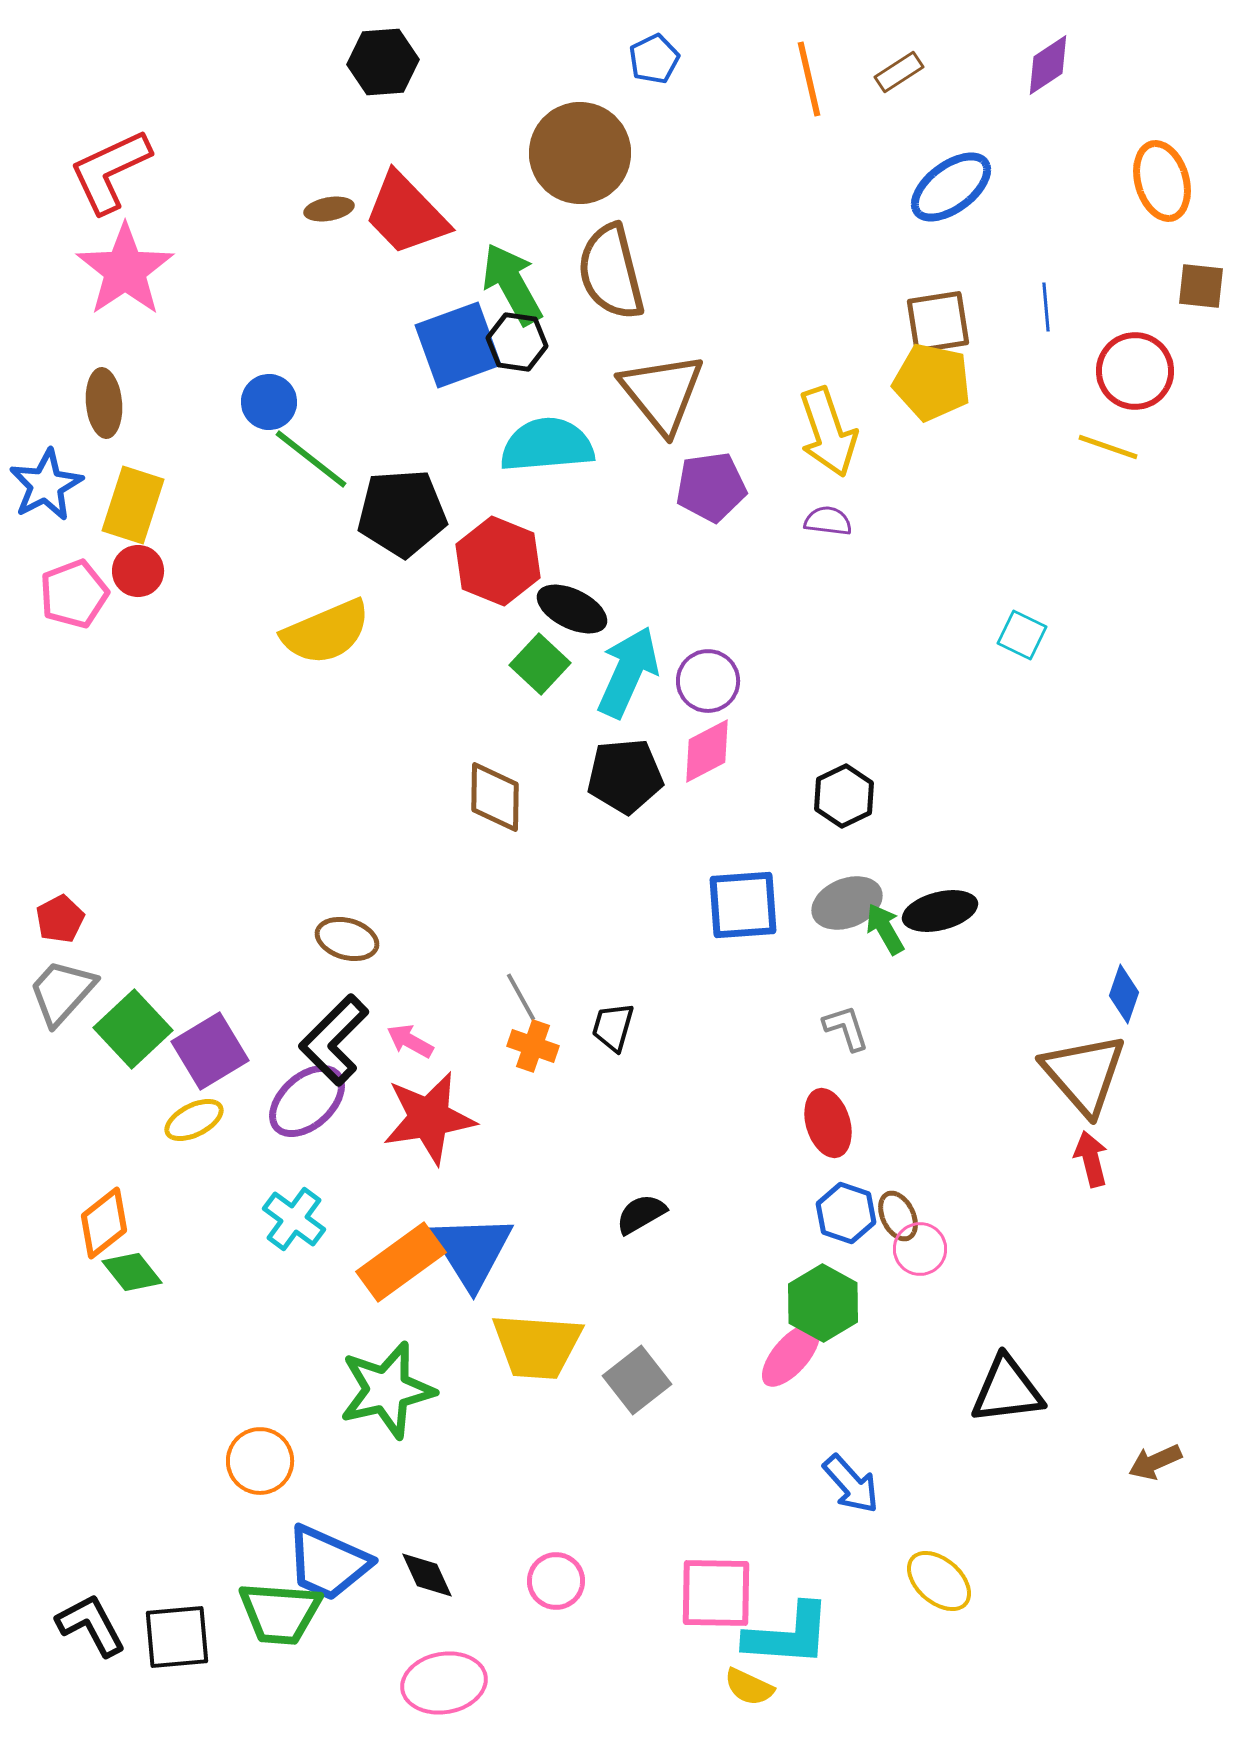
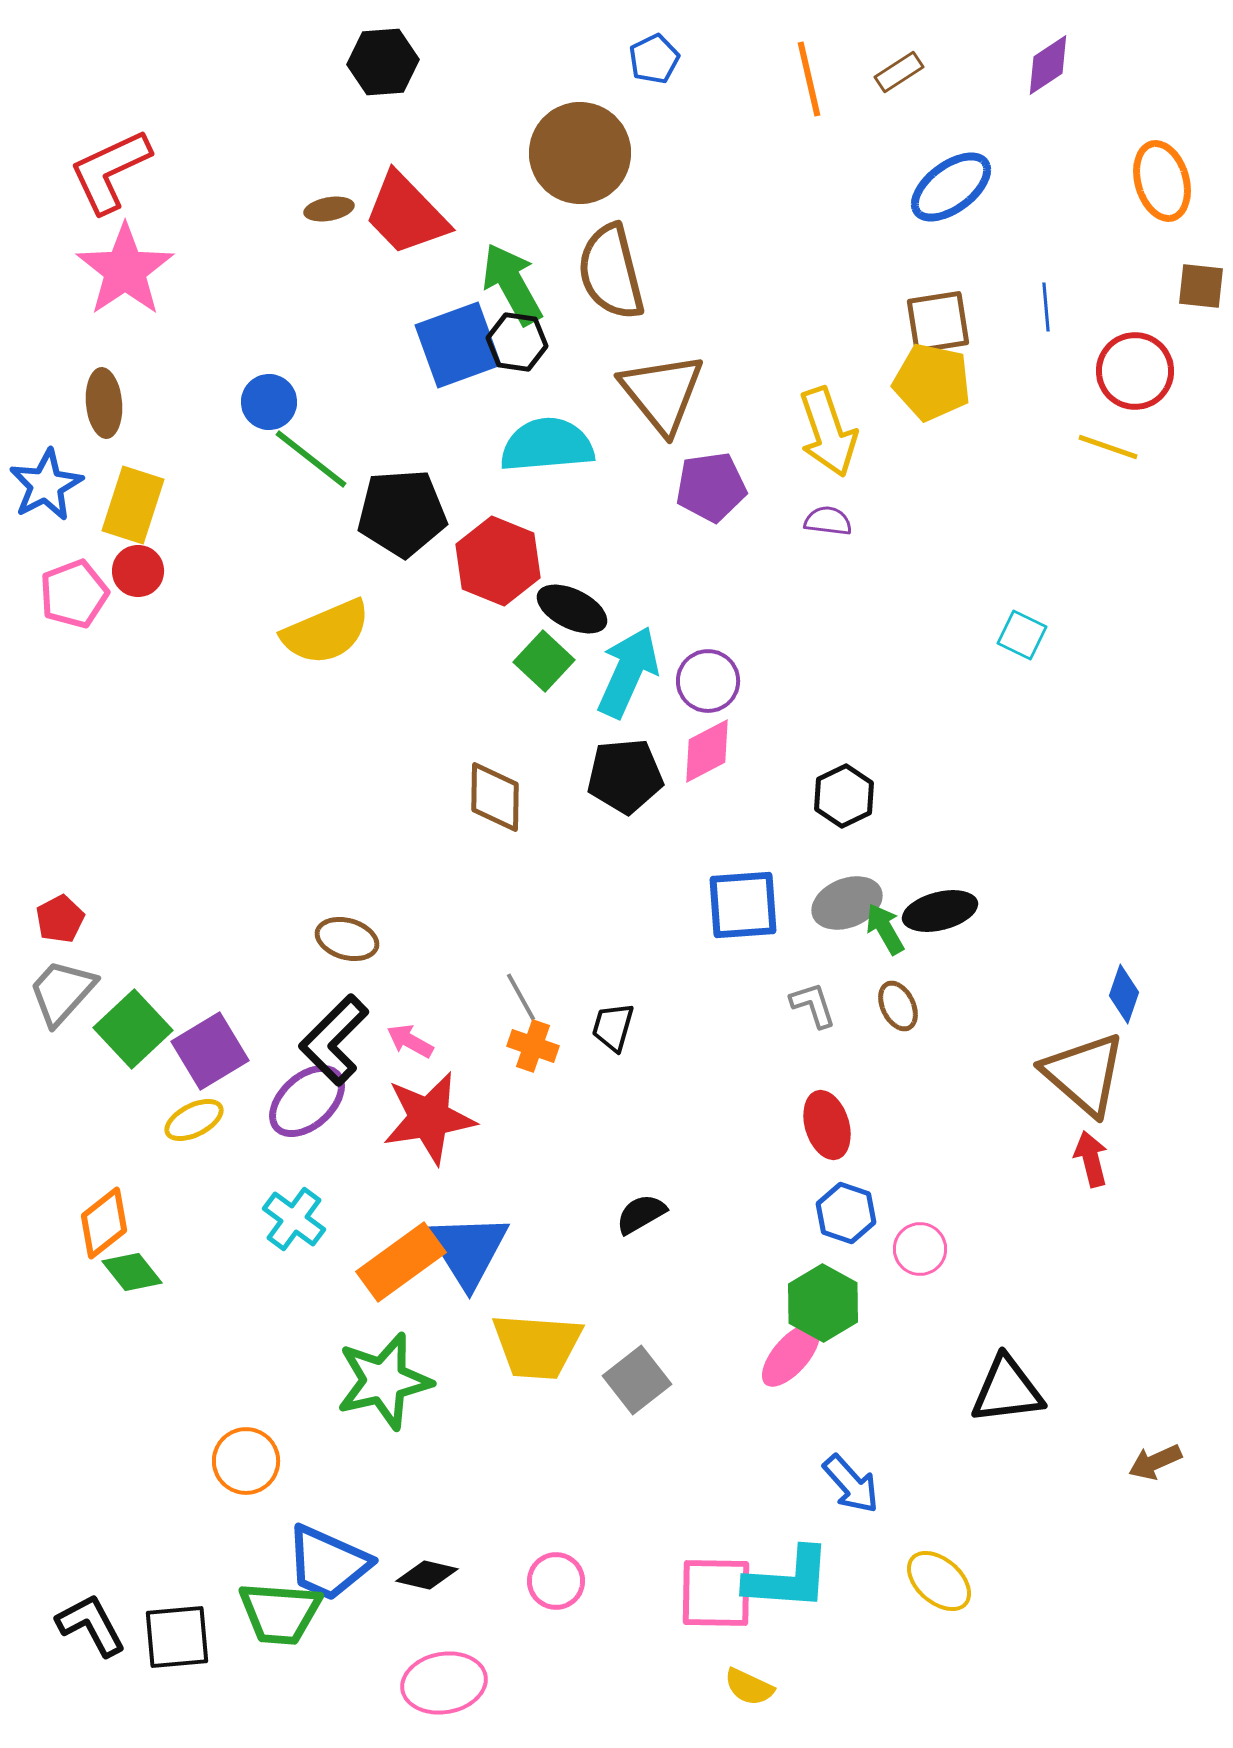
green square at (540, 664): moved 4 px right, 3 px up
gray L-shape at (846, 1028): moved 33 px left, 23 px up
brown triangle at (1084, 1074): rotated 8 degrees counterclockwise
red ellipse at (828, 1123): moved 1 px left, 2 px down
brown ellipse at (898, 1216): moved 210 px up
blue triangle at (472, 1251): moved 4 px left, 1 px up
green star at (387, 1390): moved 3 px left, 9 px up
orange circle at (260, 1461): moved 14 px left
black diamond at (427, 1575): rotated 52 degrees counterclockwise
cyan L-shape at (788, 1635): moved 56 px up
